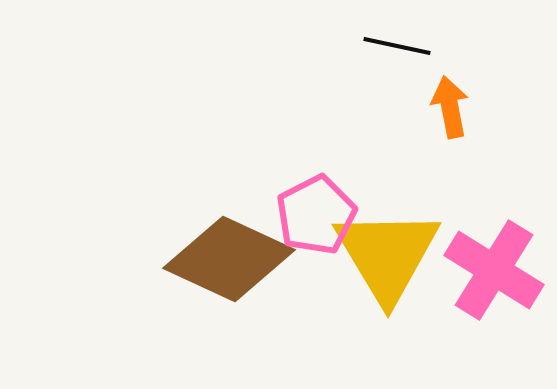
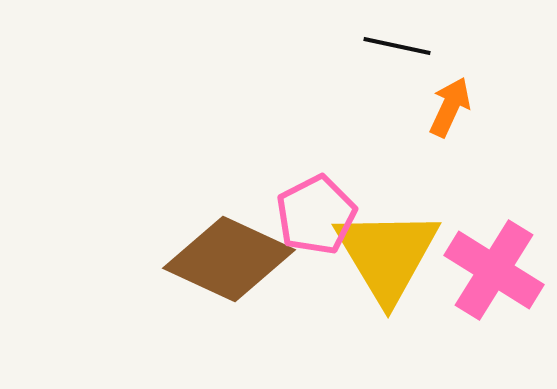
orange arrow: rotated 36 degrees clockwise
